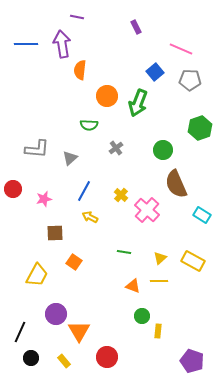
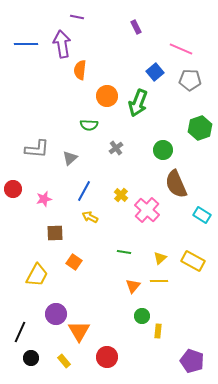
orange triangle at (133, 286): rotated 49 degrees clockwise
